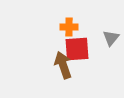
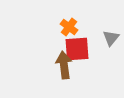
orange cross: rotated 36 degrees clockwise
brown arrow: moved 1 px right; rotated 12 degrees clockwise
